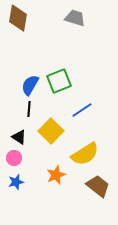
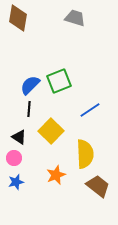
blue semicircle: rotated 15 degrees clockwise
blue line: moved 8 px right
yellow semicircle: rotated 60 degrees counterclockwise
